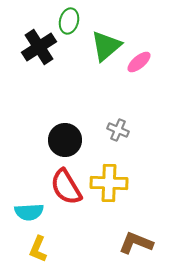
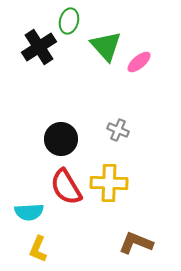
green triangle: rotated 32 degrees counterclockwise
black circle: moved 4 px left, 1 px up
